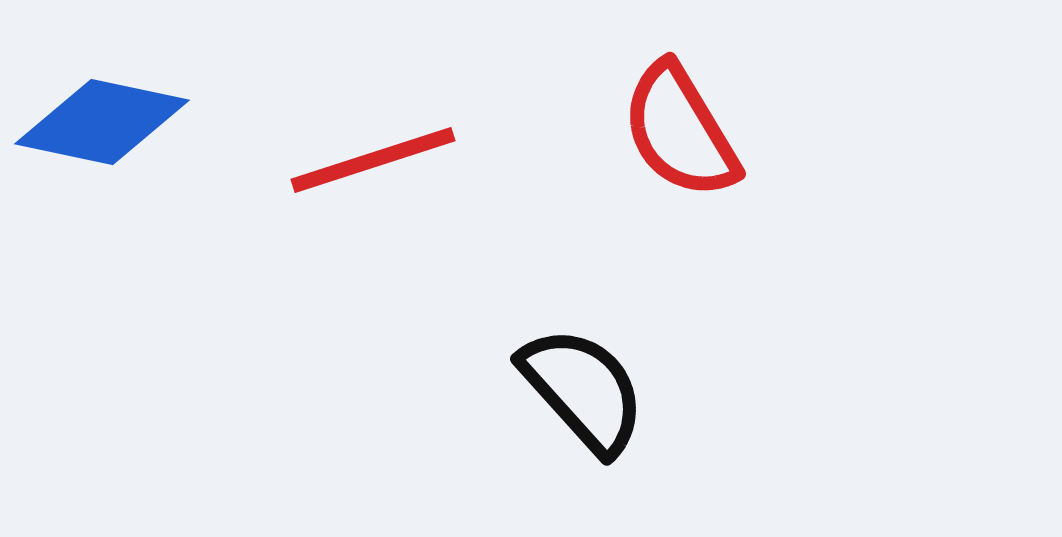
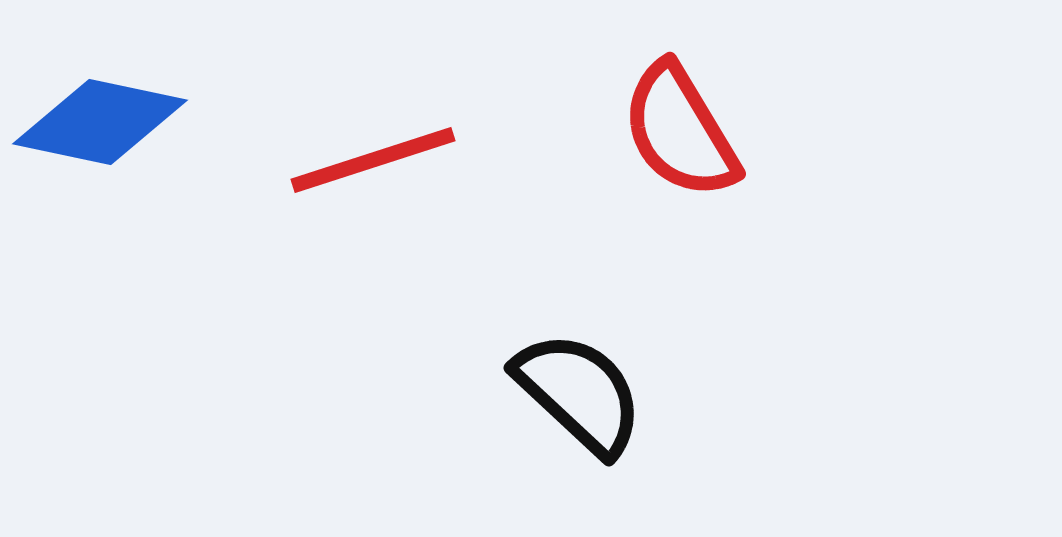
blue diamond: moved 2 px left
black semicircle: moved 4 px left, 3 px down; rotated 5 degrees counterclockwise
